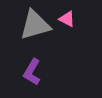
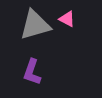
purple L-shape: rotated 12 degrees counterclockwise
